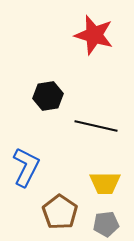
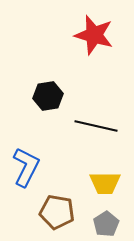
brown pentagon: moved 3 px left; rotated 24 degrees counterclockwise
gray pentagon: rotated 25 degrees counterclockwise
